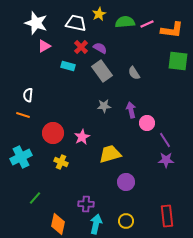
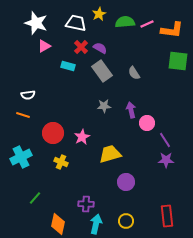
white semicircle: rotated 104 degrees counterclockwise
